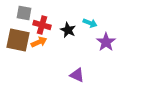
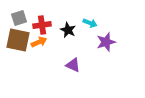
gray square: moved 5 px left, 5 px down; rotated 28 degrees counterclockwise
red cross: rotated 24 degrees counterclockwise
purple star: rotated 18 degrees clockwise
purple triangle: moved 4 px left, 10 px up
